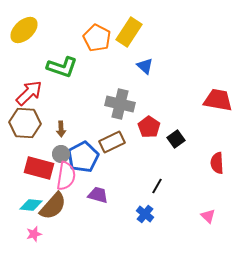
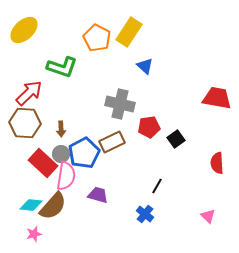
red trapezoid: moved 1 px left, 2 px up
red pentagon: rotated 30 degrees clockwise
blue pentagon: moved 1 px right, 4 px up
red rectangle: moved 4 px right, 5 px up; rotated 28 degrees clockwise
